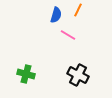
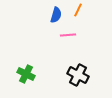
pink line: rotated 35 degrees counterclockwise
green cross: rotated 12 degrees clockwise
